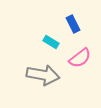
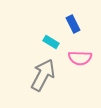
pink semicircle: rotated 40 degrees clockwise
gray arrow: rotated 72 degrees counterclockwise
